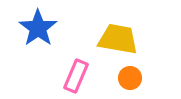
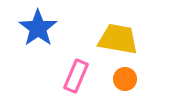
orange circle: moved 5 px left, 1 px down
